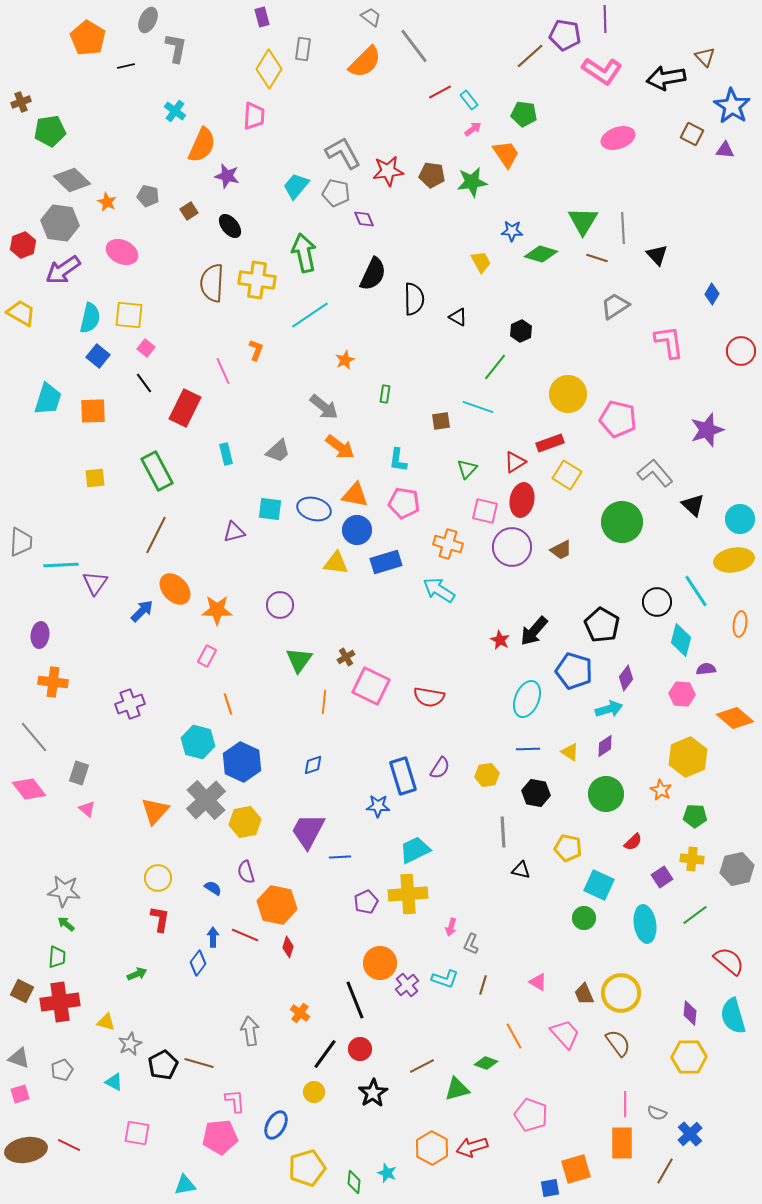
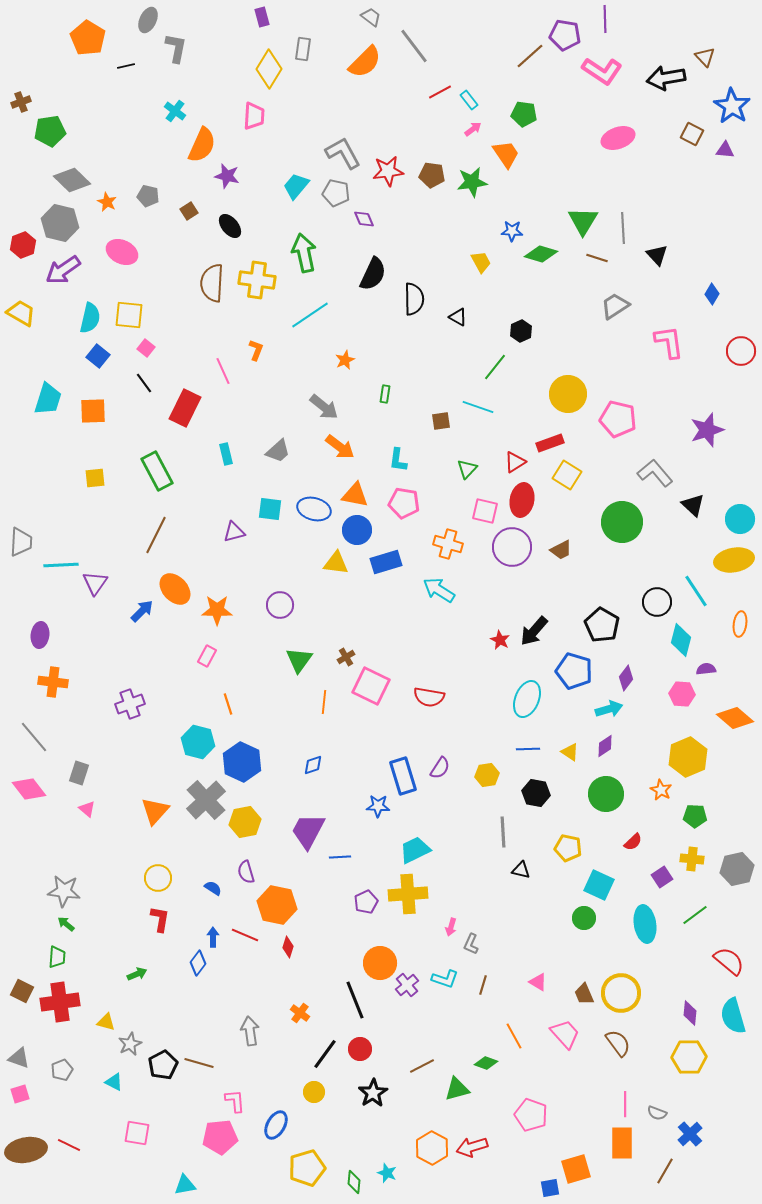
gray hexagon at (60, 223): rotated 6 degrees clockwise
